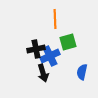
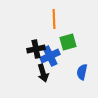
orange line: moved 1 px left
